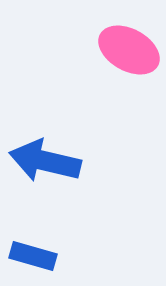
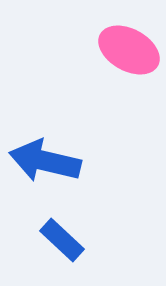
blue rectangle: moved 29 px right, 16 px up; rotated 27 degrees clockwise
